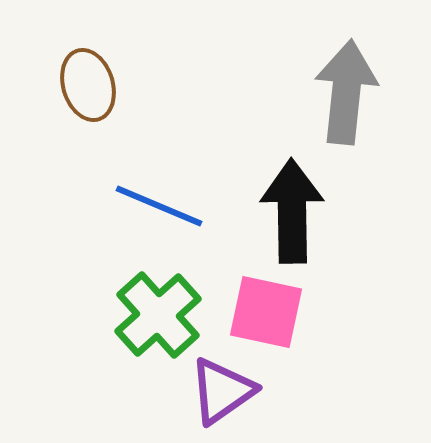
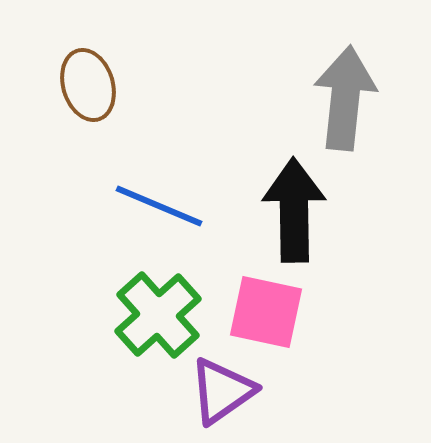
gray arrow: moved 1 px left, 6 px down
black arrow: moved 2 px right, 1 px up
